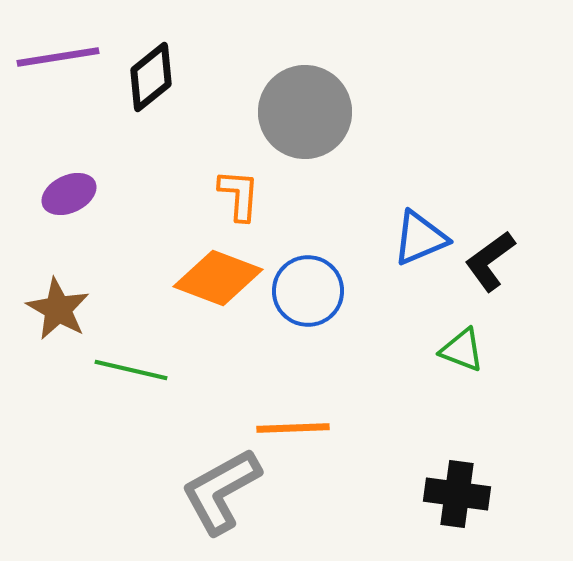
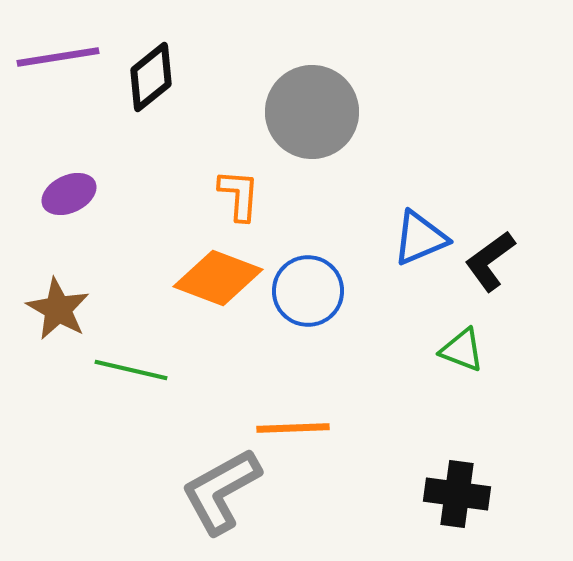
gray circle: moved 7 px right
